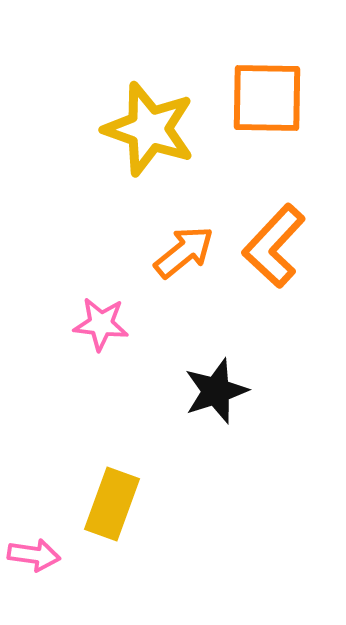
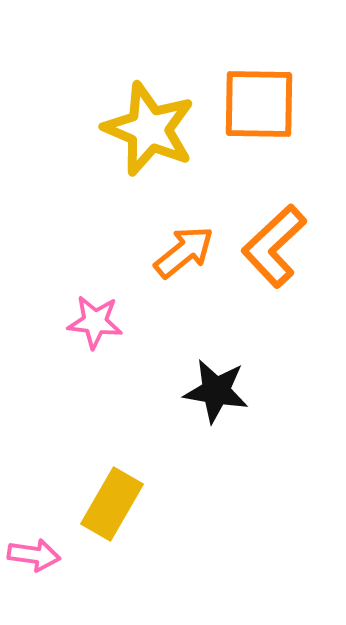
orange square: moved 8 px left, 6 px down
yellow star: rotated 4 degrees clockwise
orange L-shape: rotated 4 degrees clockwise
pink star: moved 6 px left, 2 px up
black star: rotated 28 degrees clockwise
yellow rectangle: rotated 10 degrees clockwise
